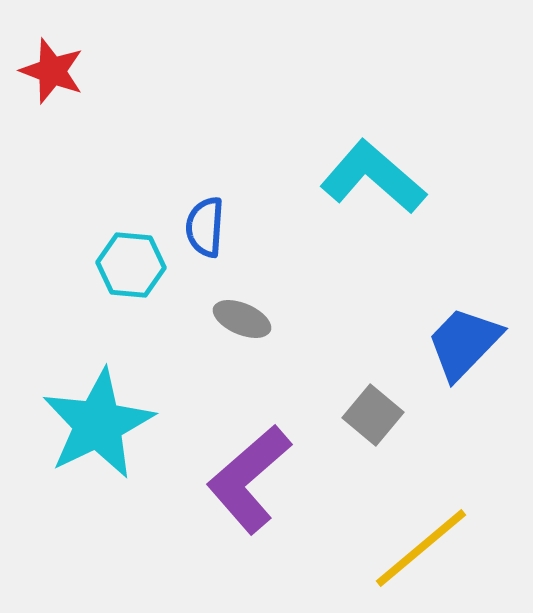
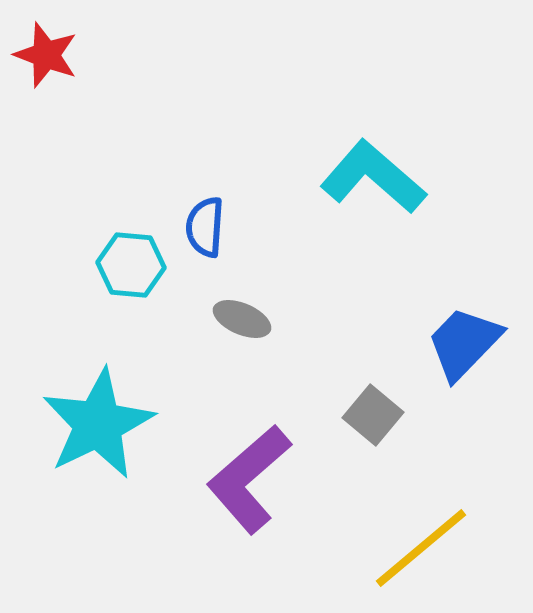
red star: moved 6 px left, 16 px up
